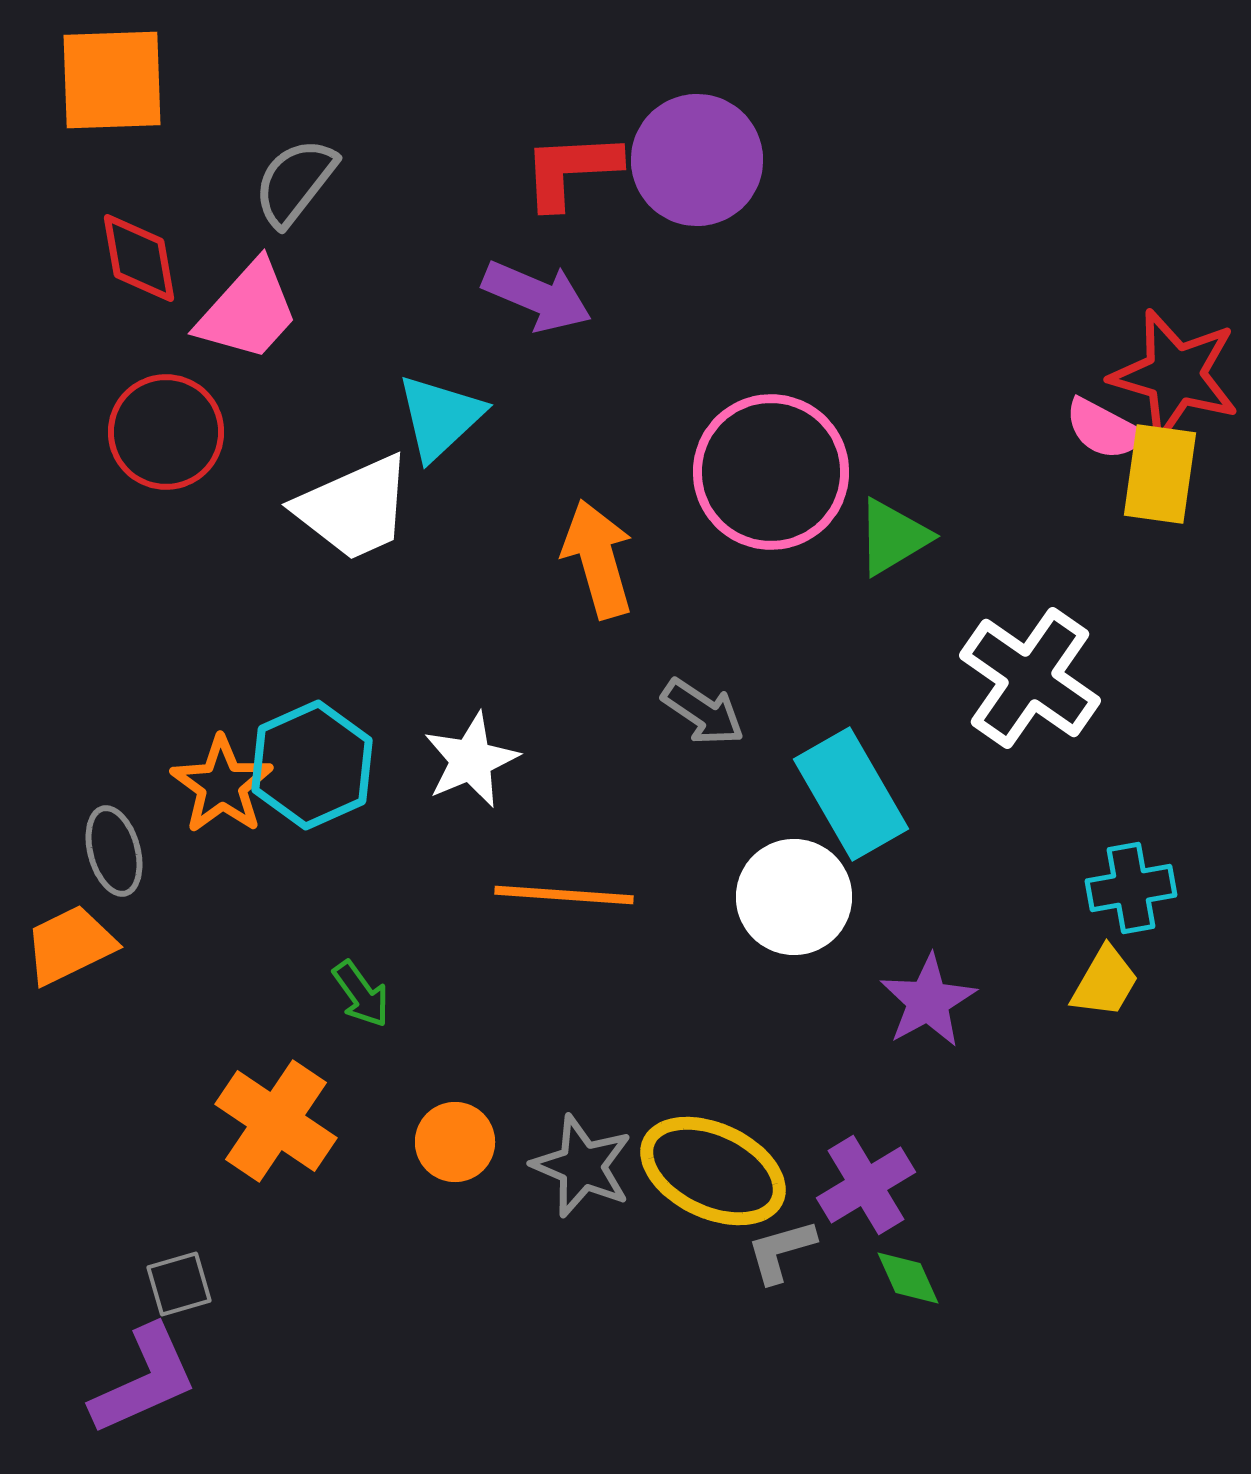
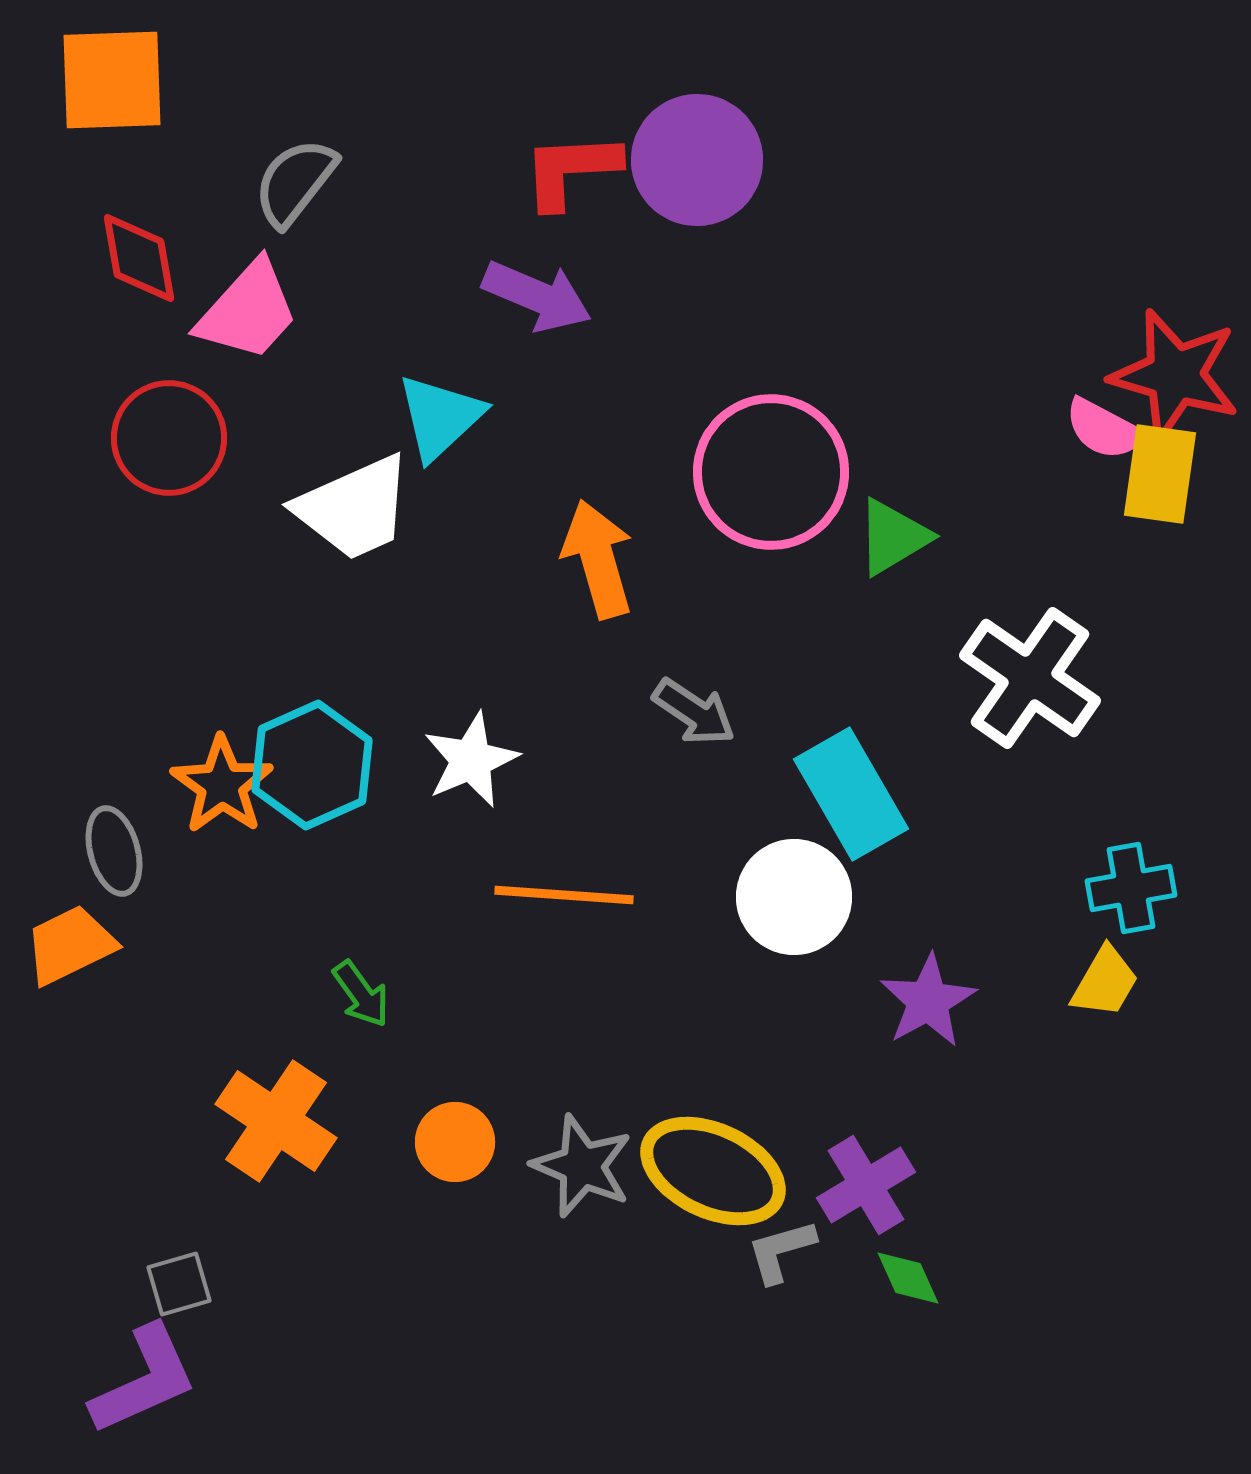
red circle: moved 3 px right, 6 px down
gray arrow: moved 9 px left
